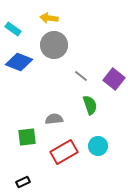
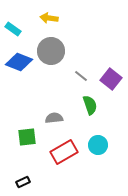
gray circle: moved 3 px left, 6 px down
purple square: moved 3 px left
gray semicircle: moved 1 px up
cyan circle: moved 1 px up
